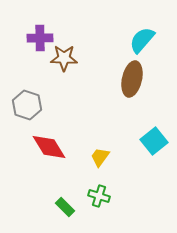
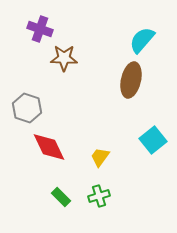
purple cross: moved 9 px up; rotated 20 degrees clockwise
brown ellipse: moved 1 px left, 1 px down
gray hexagon: moved 3 px down
cyan square: moved 1 px left, 1 px up
red diamond: rotated 6 degrees clockwise
green cross: rotated 35 degrees counterclockwise
green rectangle: moved 4 px left, 10 px up
